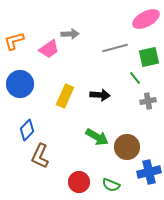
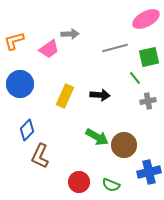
brown circle: moved 3 px left, 2 px up
